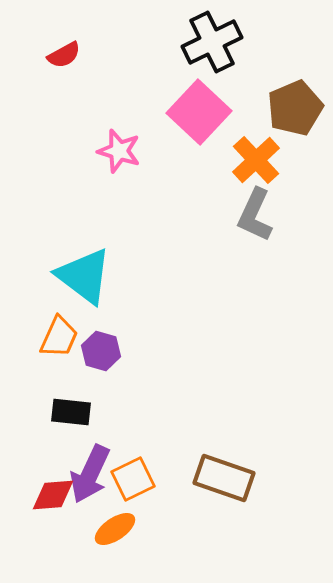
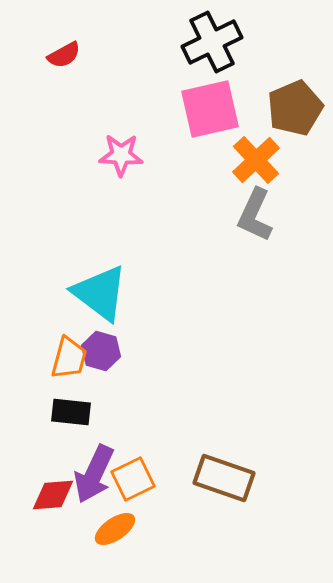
pink square: moved 11 px right, 3 px up; rotated 34 degrees clockwise
pink star: moved 2 px right, 4 px down; rotated 15 degrees counterclockwise
cyan triangle: moved 16 px right, 17 px down
orange trapezoid: moved 10 px right, 21 px down; rotated 9 degrees counterclockwise
purple arrow: moved 4 px right
